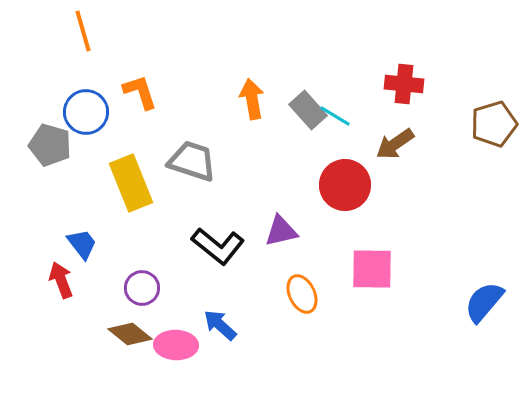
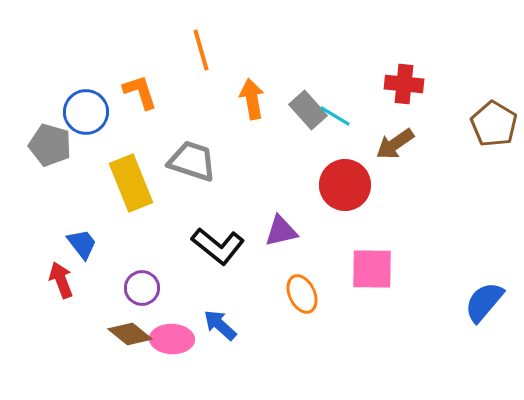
orange line: moved 118 px right, 19 px down
brown pentagon: rotated 24 degrees counterclockwise
pink ellipse: moved 4 px left, 6 px up
